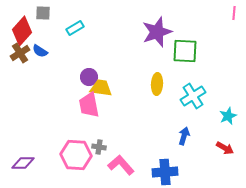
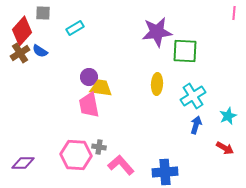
purple star: rotated 12 degrees clockwise
blue arrow: moved 12 px right, 11 px up
